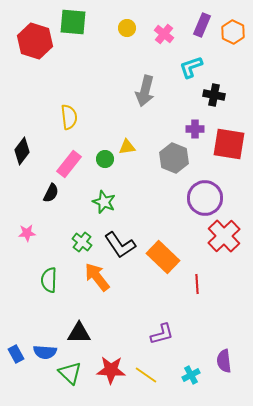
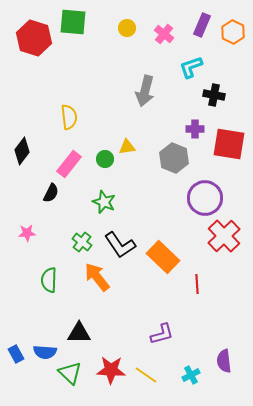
red hexagon: moved 1 px left, 3 px up
